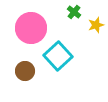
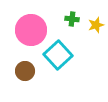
green cross: moved 2 px left, 7 px down; rotated 32 degrees counterclockwise
pink circle: moved 2 px down
cyan square: moved 1 px up
